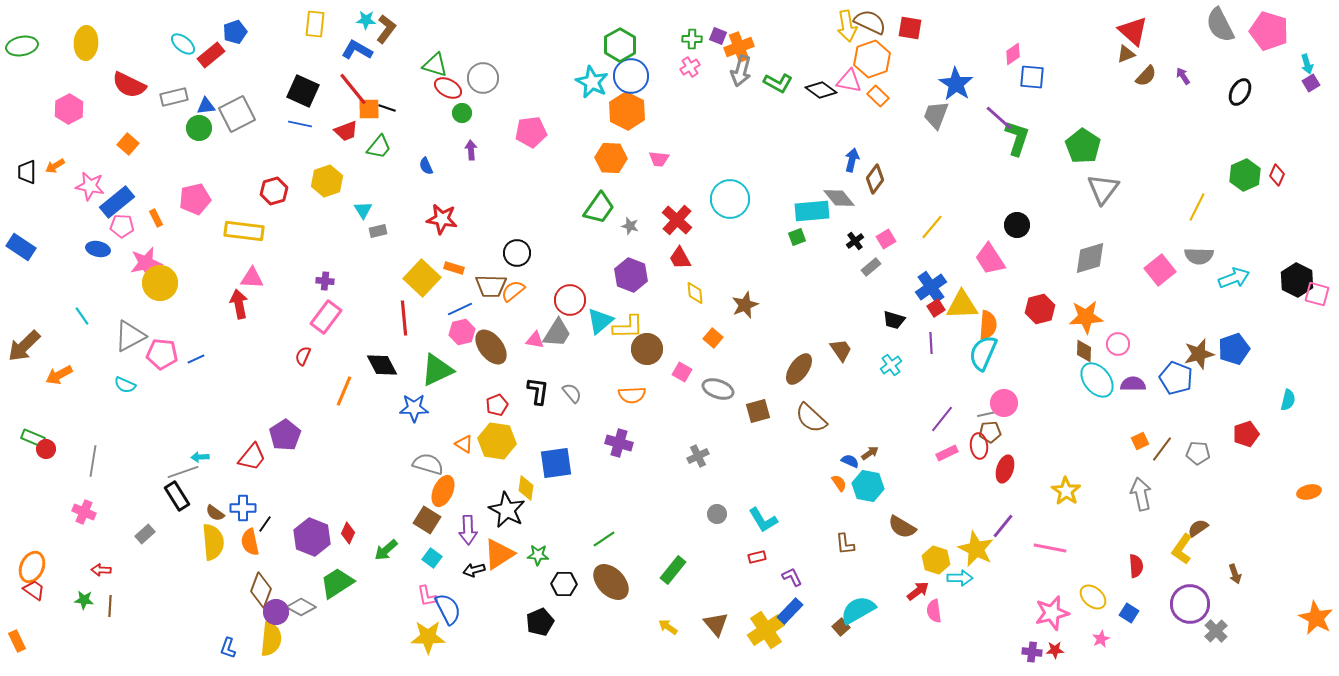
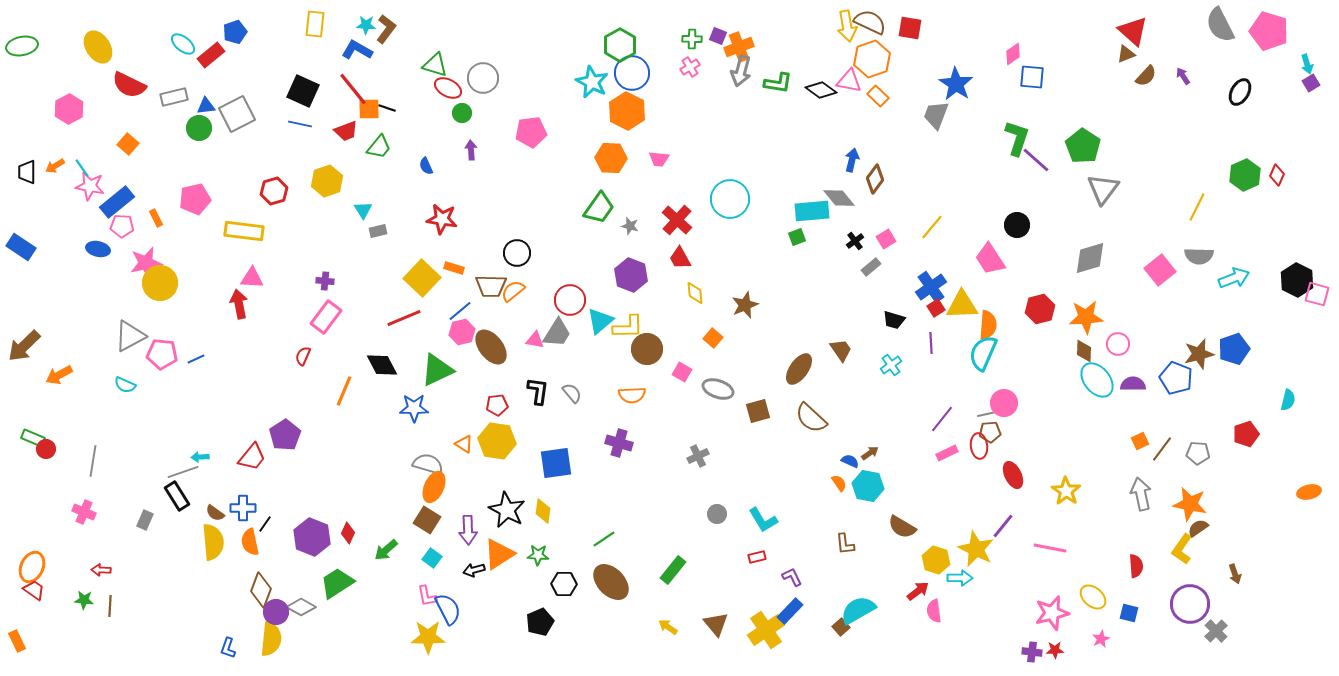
cyan star at (366, 20): moved 5 px down
yellow ellipse at (86, 43): moved 12 px right, 4 px down; rotated 36 degrees counterclockwise
blue circle at (631, 76): moved 1 px right, 3 px up
green L-shape at (778, 83): rotated 20 degrees counterclockwise
purple line at (999, 118): moved 37 px right, 42 px down
blue line at (460, 309): moved 2 px down; rotated 15 degrees counterclockwise
cyan line at (82, 316): moved 148 px up
red line at (404, 318): rotated 72 degrees clockwise
red pentagon at (497, 405): rotated 15 degrees clockwise
red ellipse at (1005, 469): moved 8 px right, 6 px down; rotated 44 degrees counterclockwise
yellow diamond at (526, 488): moved 17 px right, 23 px down
orange ellipse at (443, 491): moved 9 px left, 4 px up
gray rectangle at (145, 534): moved 14 px up; rotated 24 degrees counterclockwise
blue square at (1129, 613): rotated 18 degrees counterclockwise
orange star at (1316, 618): moved 126 px left, 114 px up; rotated 16 degrees counterclockwise
